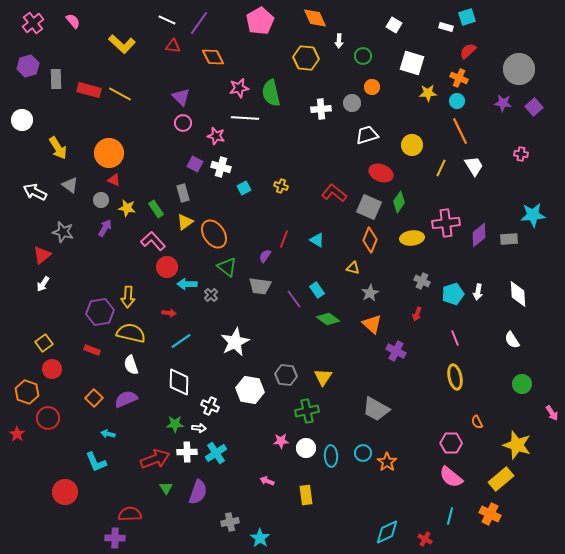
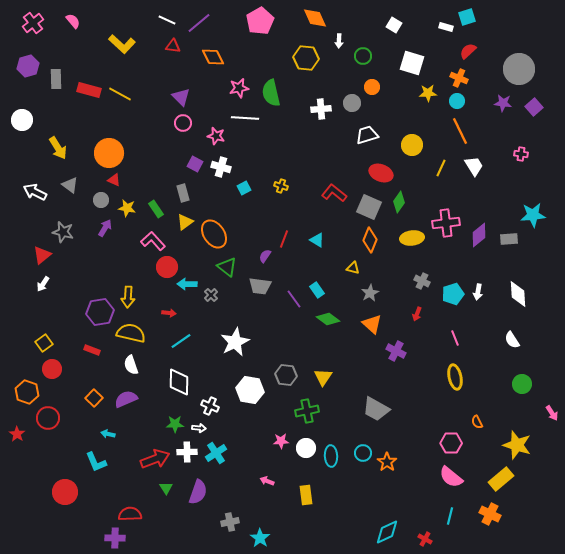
purple line at (199, 23): rotated 15 degrees clockwise
